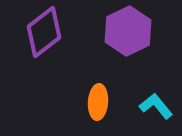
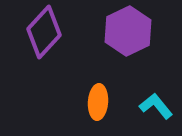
purple diamond: rotated 9 degrees counterclockwise
